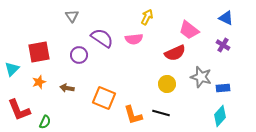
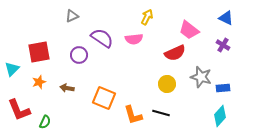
gray triangle: rotated 40 degrees clockwise
